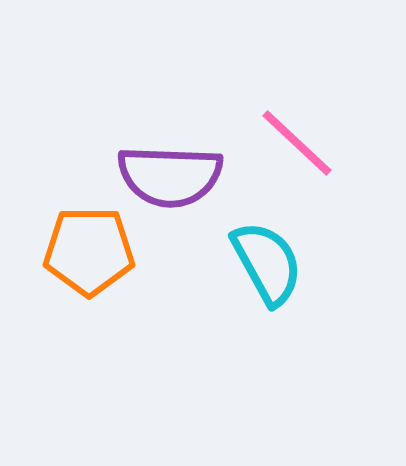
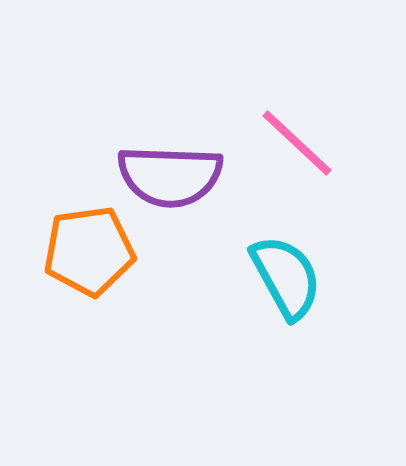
orange pentagon: rotated 8 degrees counterclockwise
cyan semicircle: moved 19 px right, 14 px down
